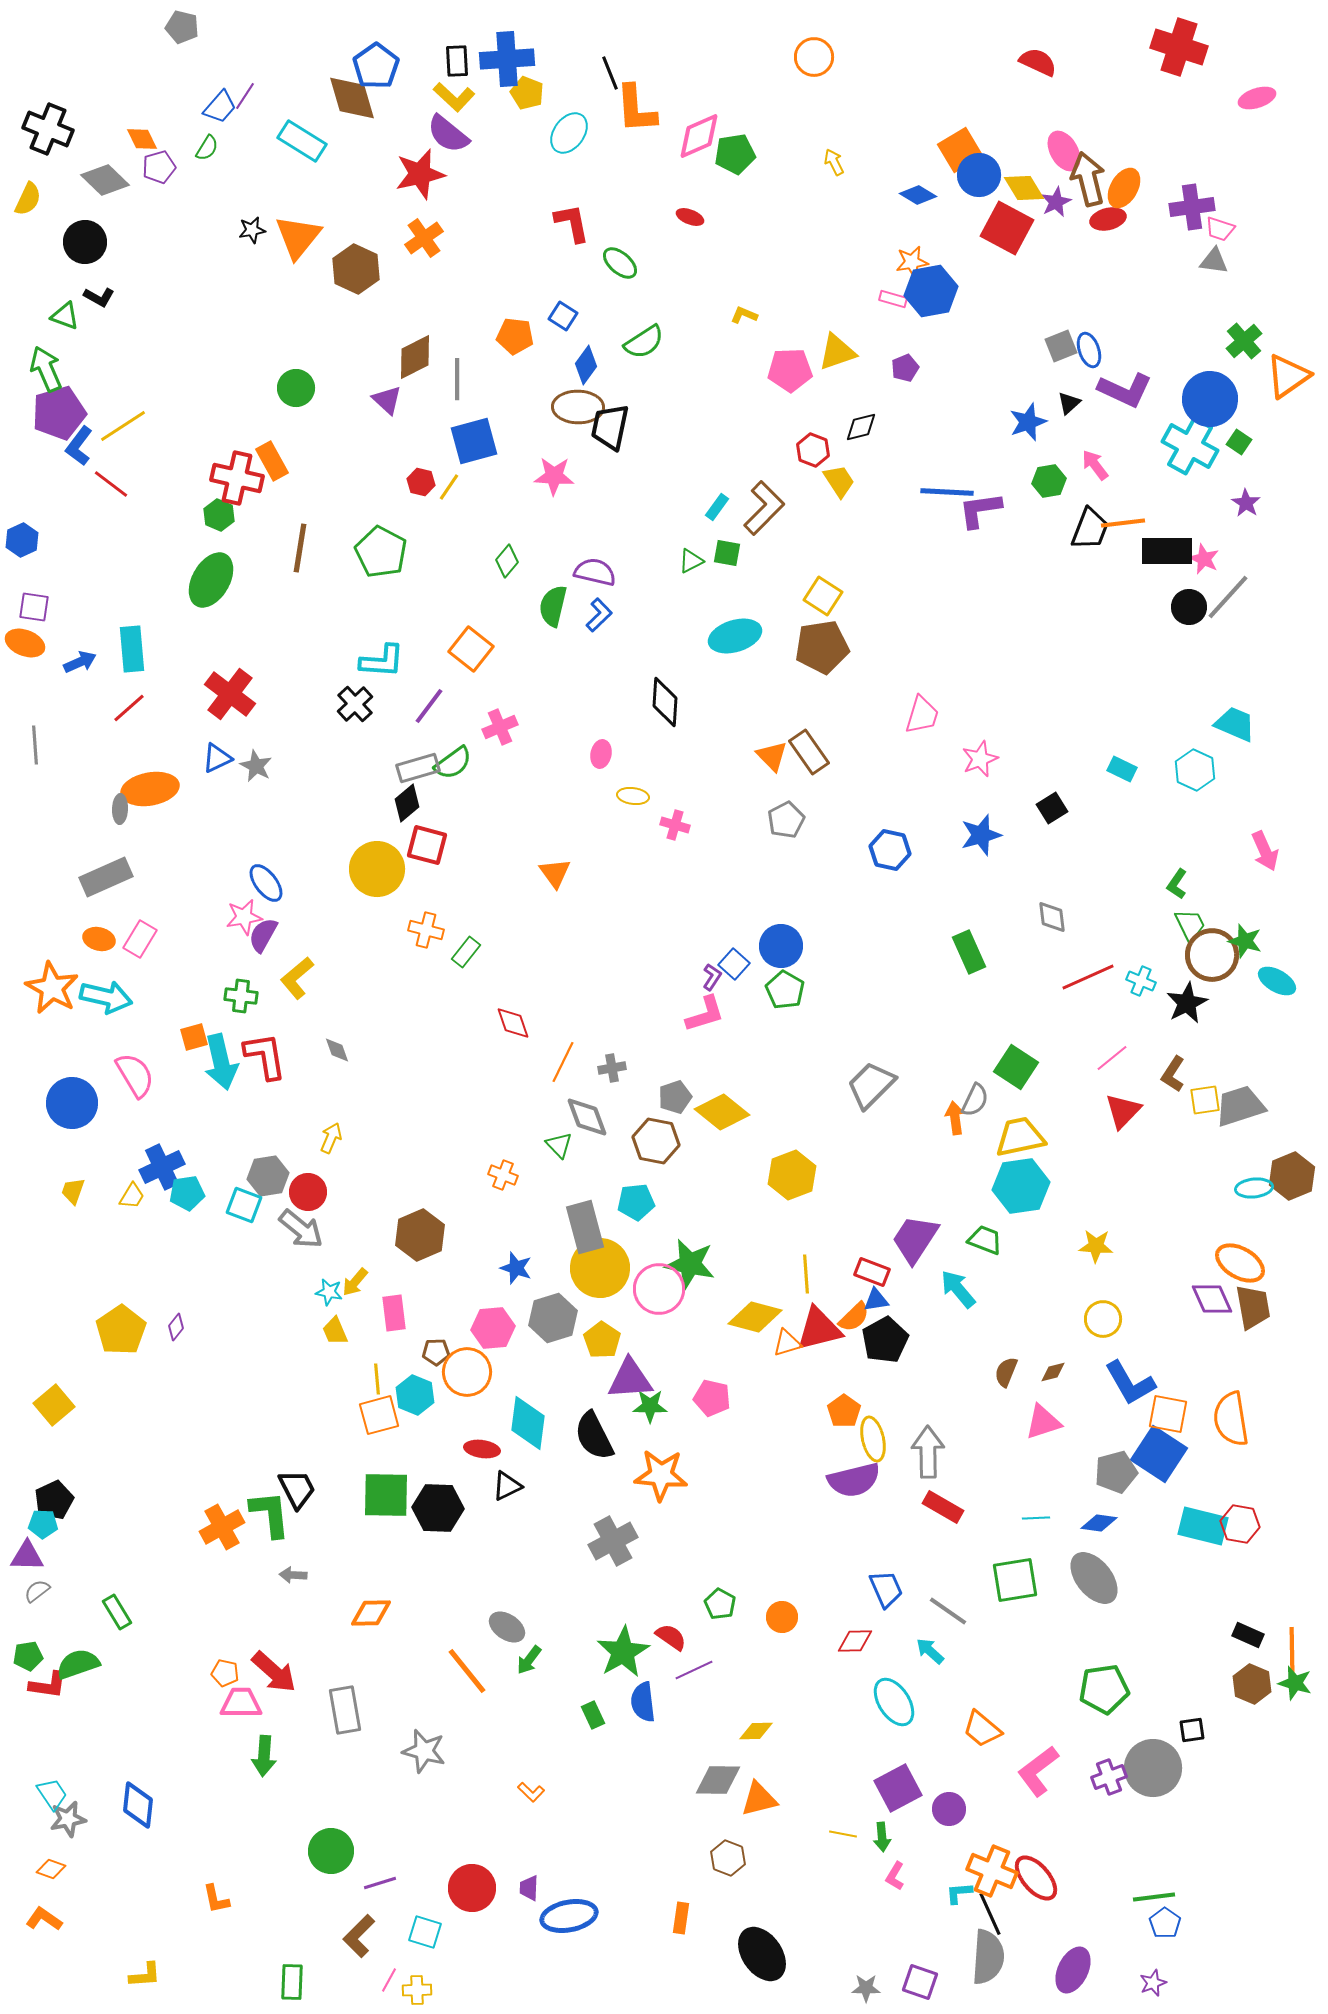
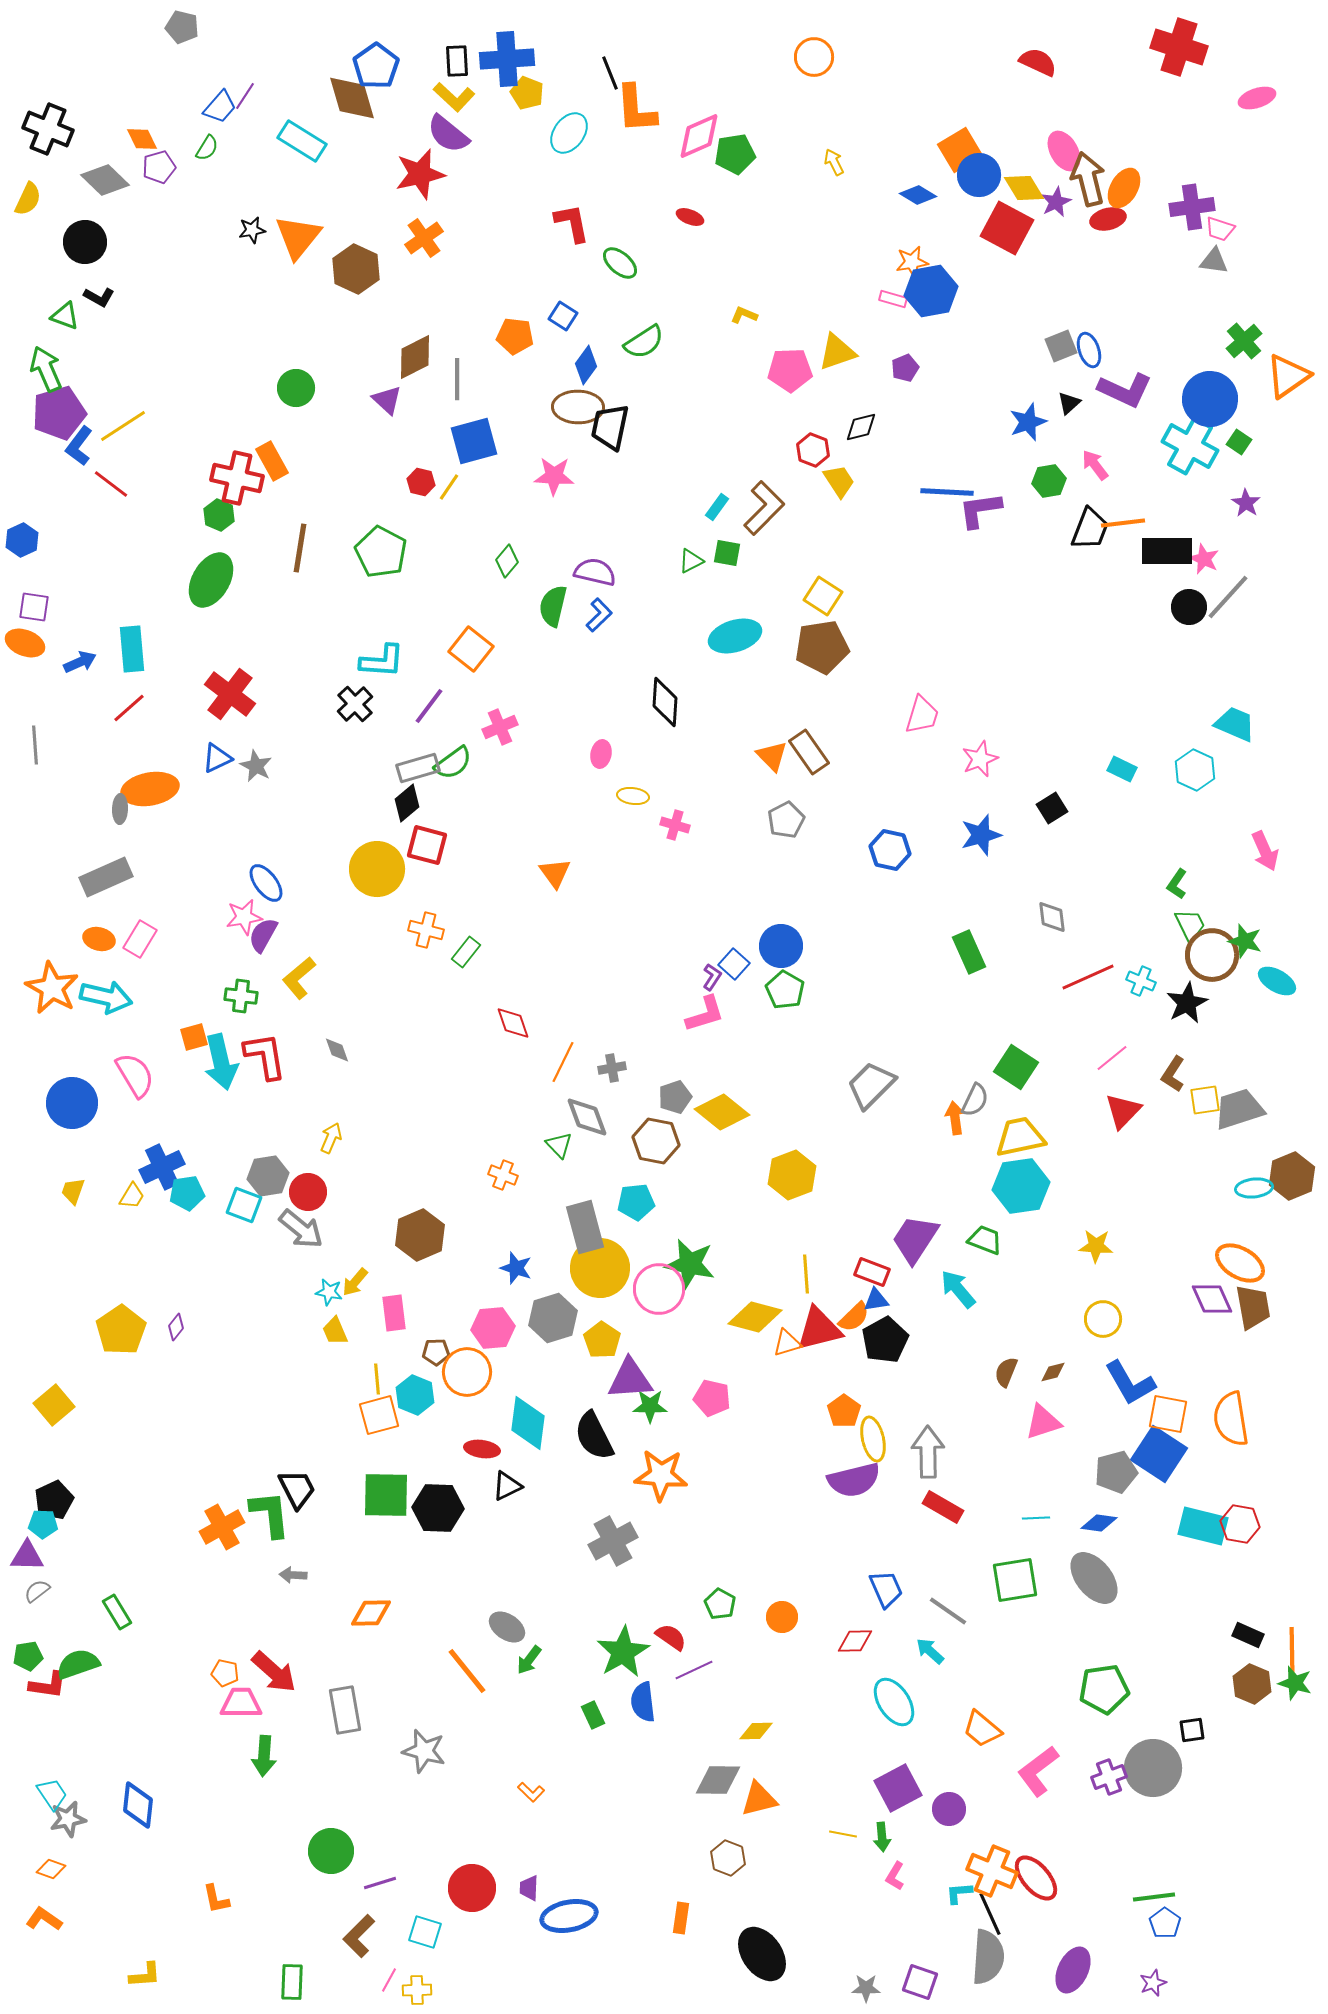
yellow L-shape at (297, 978): moved 2 px right
gray trapezoid at (1240, 1106): moved 1 px left, 3 px down
